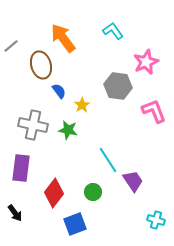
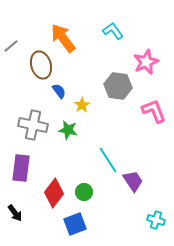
green circle: moved 9 px left
